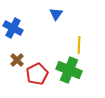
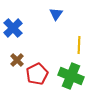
blue cross: rotated 18 degrees clockwise
green cross: moved 2 px right, 6 px down
